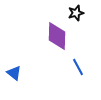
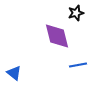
purple diamond: rotated 16 degrees counterclockwise
blue line: moved 2 px up; rotated 72 degrees counterclockwise
